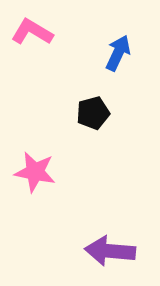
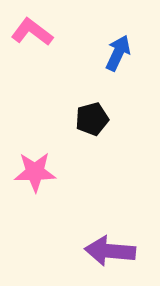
pink L-shape: rotated 6 degrees clockwise
black pentagon: moved 1 px left, 6 px down
pink star: rotated 12 degrees counterclockwise
